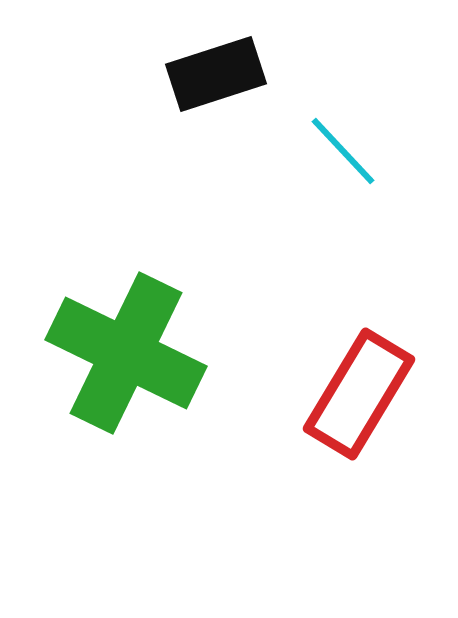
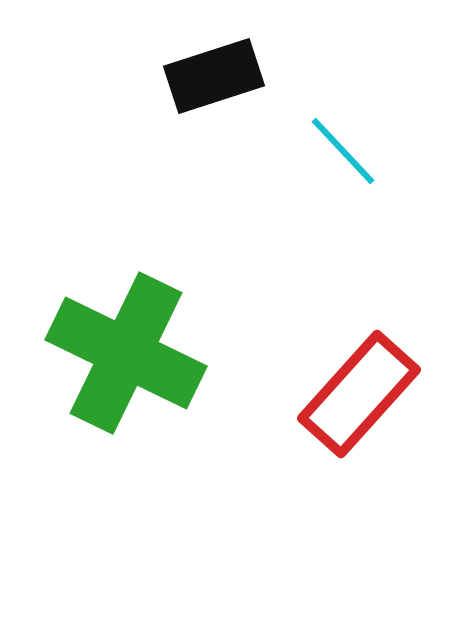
black rectangle: moved 2 px left, 2 px down
red rectangle: rotated 11 degrees clockwise
